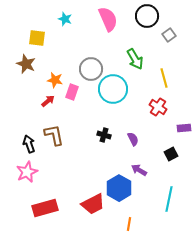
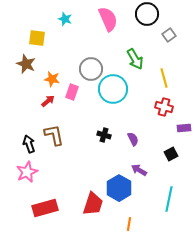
black circle: moved 2 px up
orange star: moved 3 px left, 1 px up
red cross: moved 6 px right; rotated 18 degrees counterclockwise
red trapezoid: rotated 45 degrees counterclockwise
